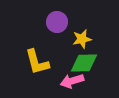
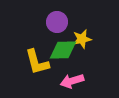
green diamond: moved 21 px left, 13 px up
